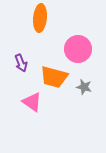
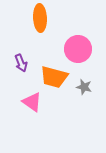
orange ellipse: rotated 8 degrees counterclockwise
